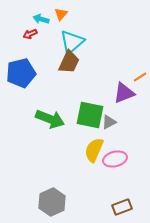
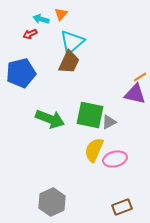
purple triangle: moved 11 px right, 1 px down; rotated 35 degrees clockwise
